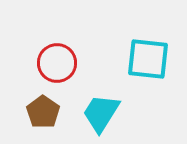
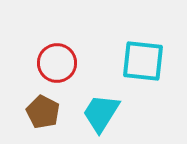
cyan square: moved 5 px left, 2 px down
brown pentagon: rotated 8 degrees counterclockwise
